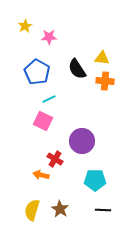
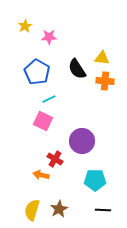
brown star: moved 1 px left; rotated 12 degrees clockwise
